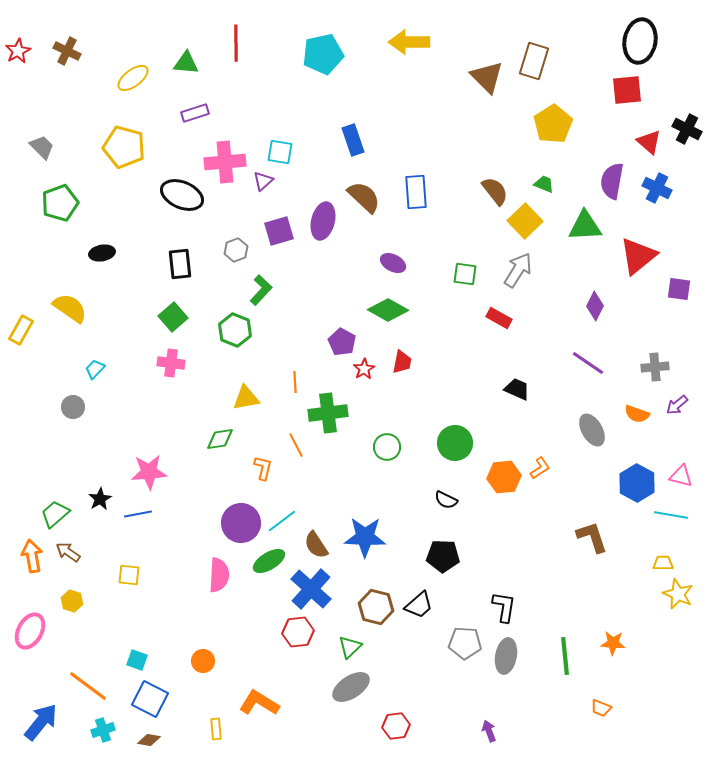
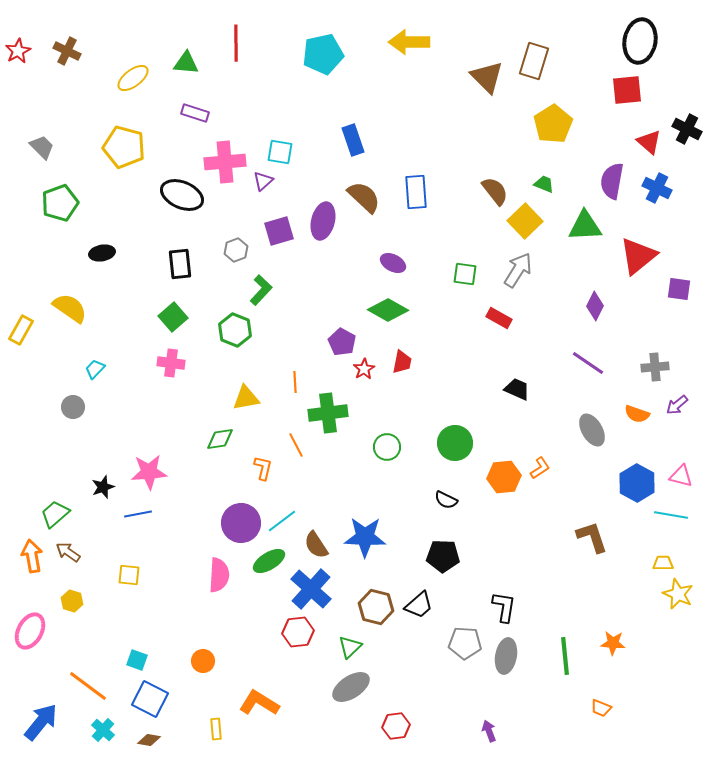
purple rectangle at (195, 113): rotated 36 degrees clockwise
black star at (100, 499): moved 3 px right, 12 px up; rotated 10 degrees clockwise
cyan cross at (103, 730): rotated 30 degrees counterclockwise
